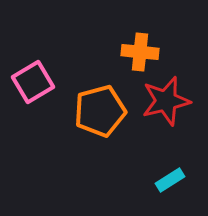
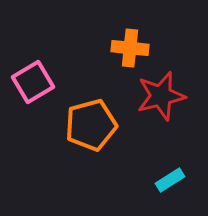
orange cross: moved 10 px left, 4 px up
red star: moved 5 px left, 5 px up
orange pentagon: moved 9 px left, 14 px down
